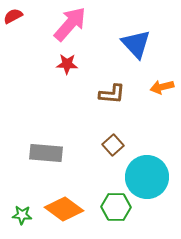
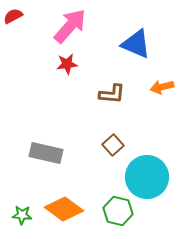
pink arrow: moved 2 px down
blue triangle: rotated 24 degrees counterclockwise
red star: rotated 10 degrees counterclockwise
gray rectangle: rotated 8 degrees clockwise
green hexagon: moved 2 px right, 4 px down; rotated 12 degrees clockwise
